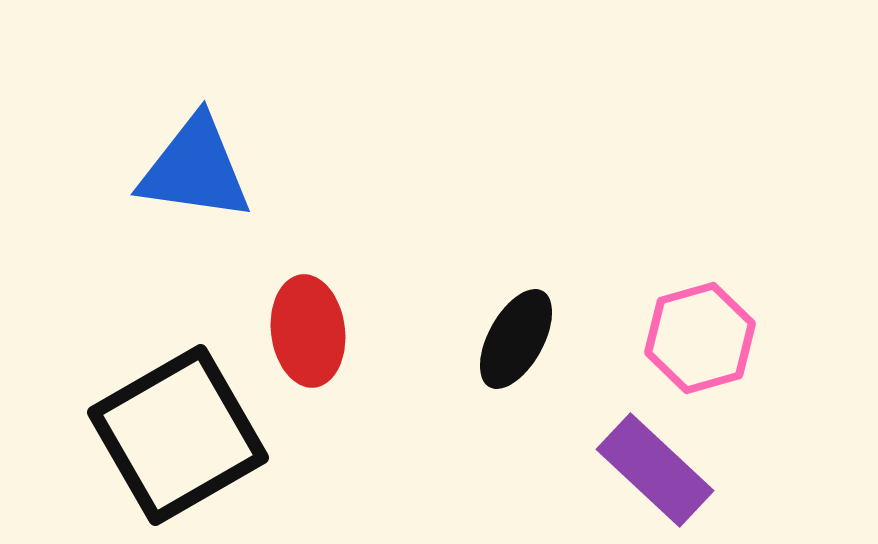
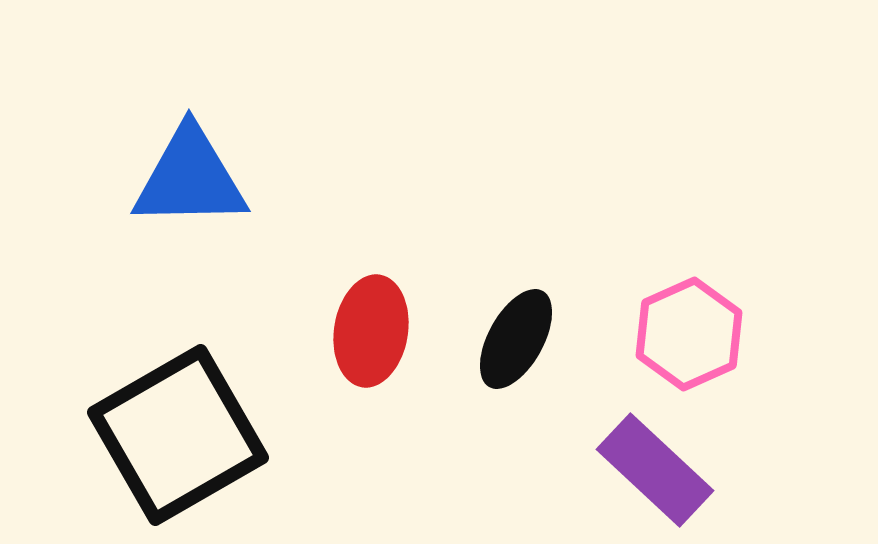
blue triangle: moved 5 px left, 9 px down; rotated 9 degrees counterclockwise
red ellipse: moved 63 px right; rotated 16 degrees clockwise
pink hexagon: moved 11 px left, 4 px up; rotated 8 degrees counterclockwise
